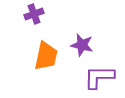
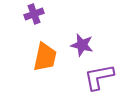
orange trapezoid: moved 1 px left, 1 px down
purple L-shape: rotated 12 degrees counterclockwise
